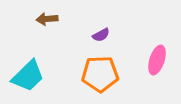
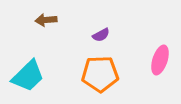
brown arrow: moved 1 px left, 1 px down
pink ellipse: moved 3 px right
